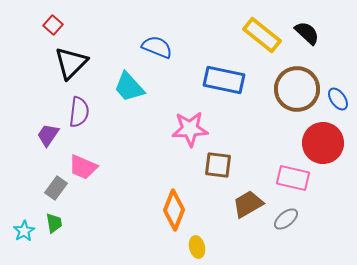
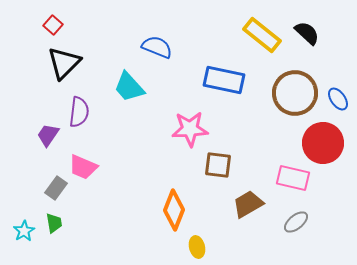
black triangle: moved 7 px left
brown circle: moved 2 px left, 4 px down
gray ellipse: moved 10 px right, 3 px down
